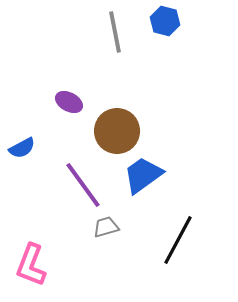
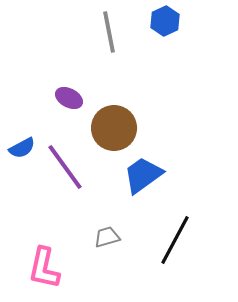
blue hexagon: rotated 20 degrees clockwise
gray line: moved 6 px left
purple ellipse: moved 4 px up
brown circle: moved 3 px left, 3 px up
purple line: moved 18 px left, 18 px up
gray trapezoid: moved 1 px right, 10 px down
black line: moved 3 px left
pink L-shape: moved 13 px right, 3 px down; rotated 9 degrees counterclockwise
